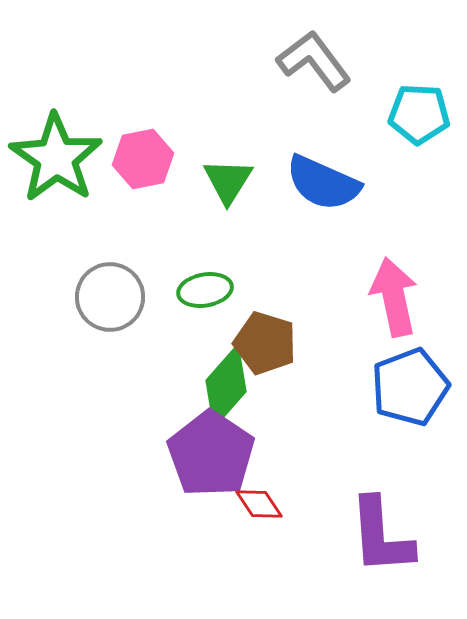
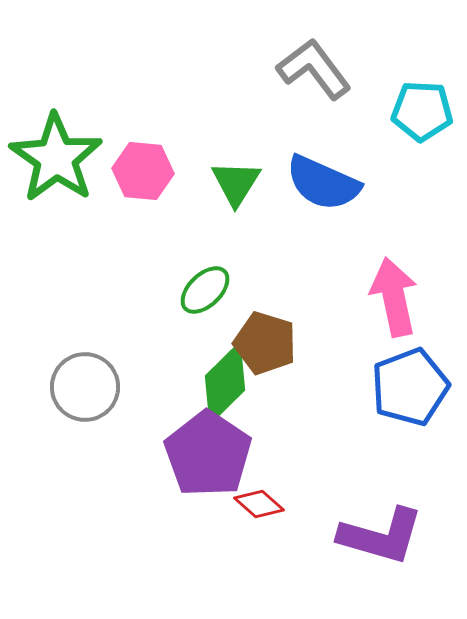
gray L-shape: moved 8 px down
cyan pentagon: moved 3 px right, 3 px up
pink hexagon: moved 12 px down; rotated 16 degrees clockwise
green triangle: moved 8 px right, 2 px down
green ellipse: rotated 34 degrees counterclockwise
gray circle: moved 25 px left, 90 px down
green diamond: moved 1 px left, 3 px up; rotated 4 degrees clockwise
purple pentagon: moved 3 px left
red diamond: rotated 15 degrees counterclockwise
purple L-shape: rotated 70 degrees counterclockwise
